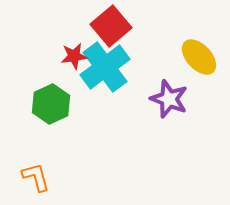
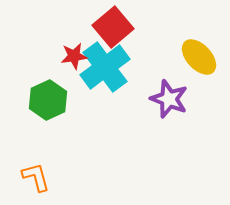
red square: moved 2 px right, 1 px down
green hexagon: moved 3 px left, 4 px up
